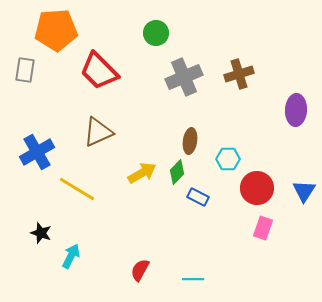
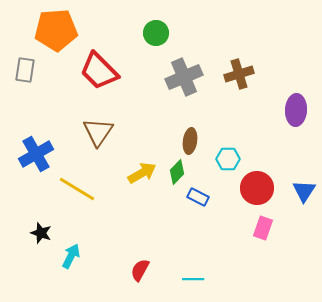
brown triangle: rotated 32 degrees counterclockwise
blue cross: moved 1 px left, 2 px down
